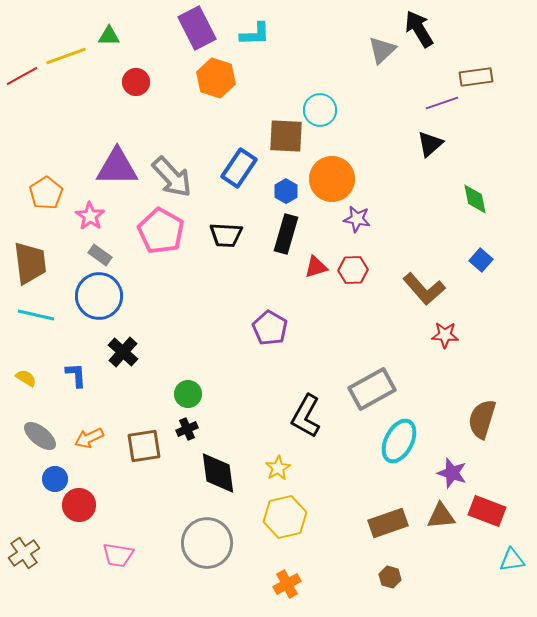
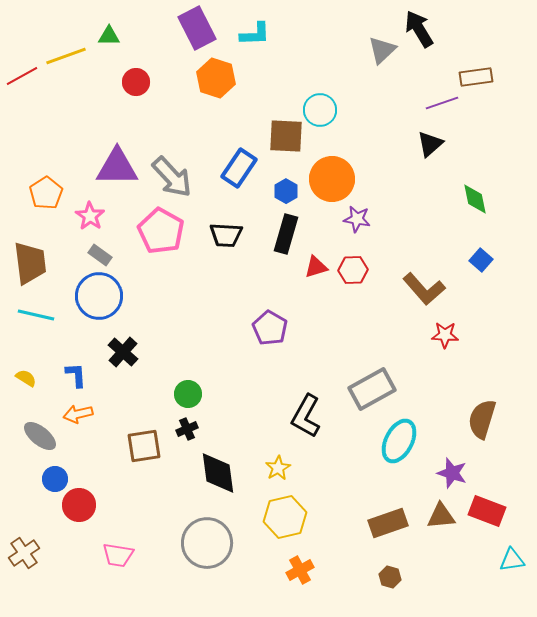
orange arrow at (89, 438): moved 11 px left, 24 px up; rotated 12 degrees clockwise
orange cross at (287, 584): moved 13 px right, 14 px up
